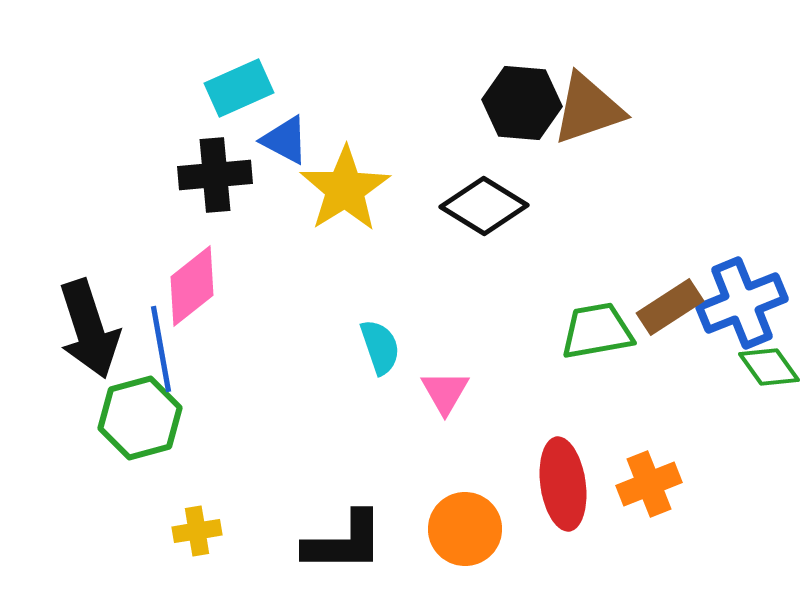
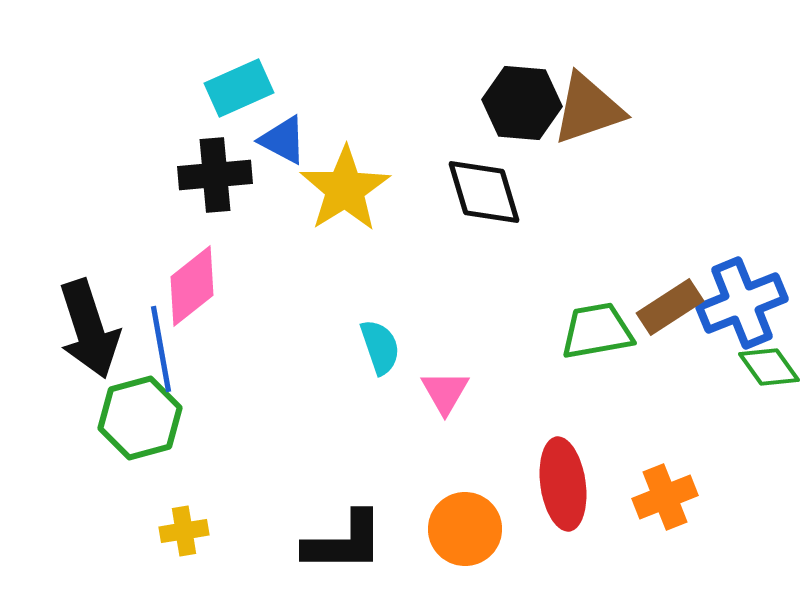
blue triangle: moved 2 px left
black diamond: moved 14 px up; rotated 42 degrees clockwise
orange cross: moved 16 px right, 13 px down
yellow cross: moved 13 px left
